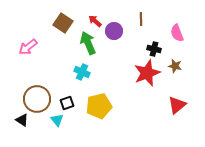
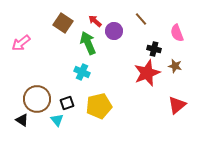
brown line: rotated 40 degrees counterclockwise
pink arrow: moved 7 px left, 4 px up
